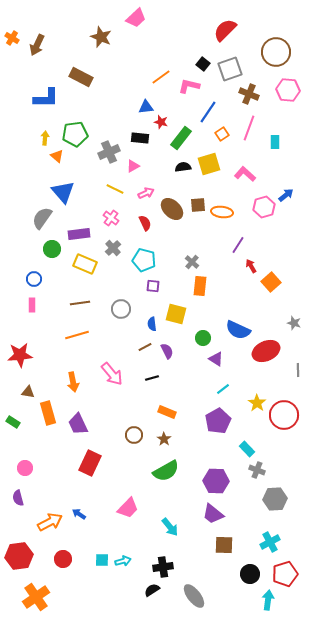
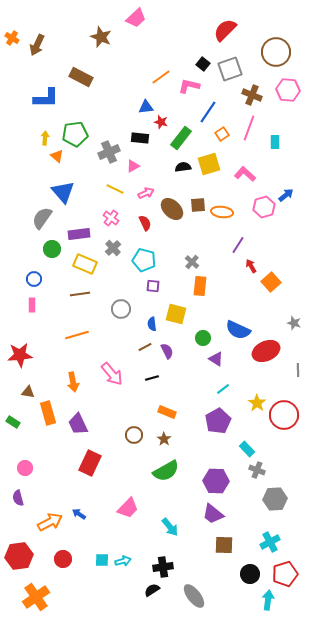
brown cross at (249, 94): moved 3 px right, 1 px down
brown line at (80, 303): moved 9 px up
